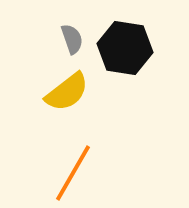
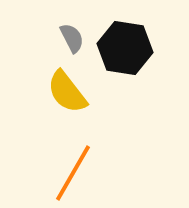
gray semicircle: moved 1 px up; rotated 8 degrees counterclockwise
yellow semicircle: rotated 90 degrees clockwise
